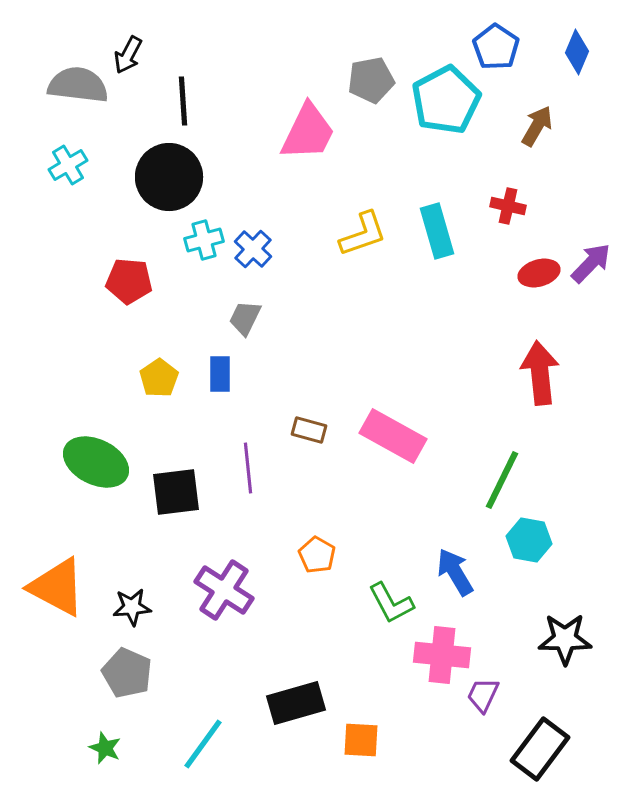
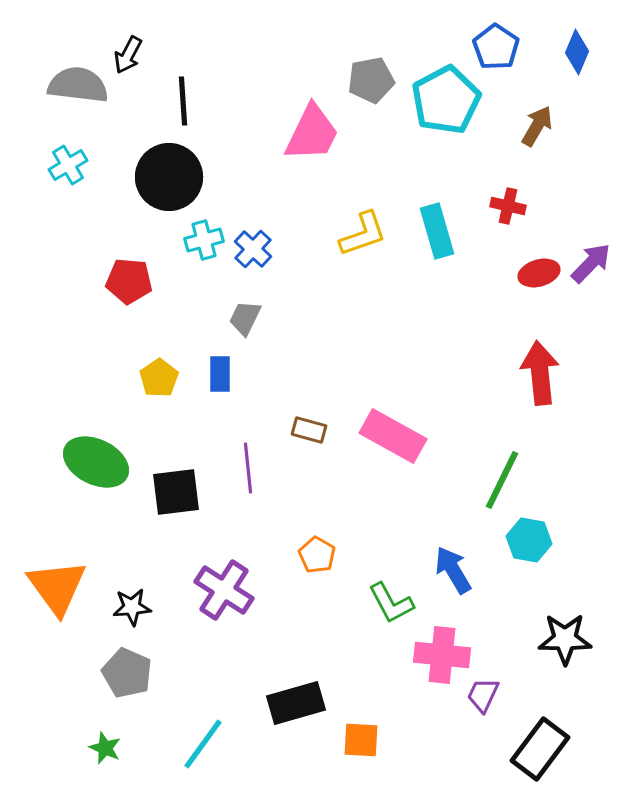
pink trapezoid at (308, 132): moved 4 px right, 1 px down
blue arrow at (455, 572): moved 2 px left, 2 px up
orange triangle at (57, 587): rotated 26 degrees clockwise
